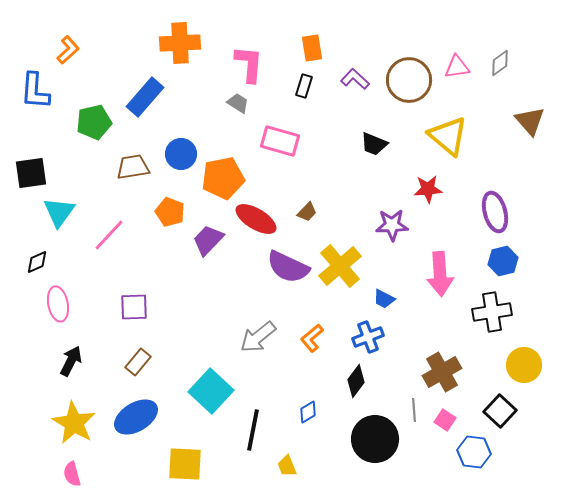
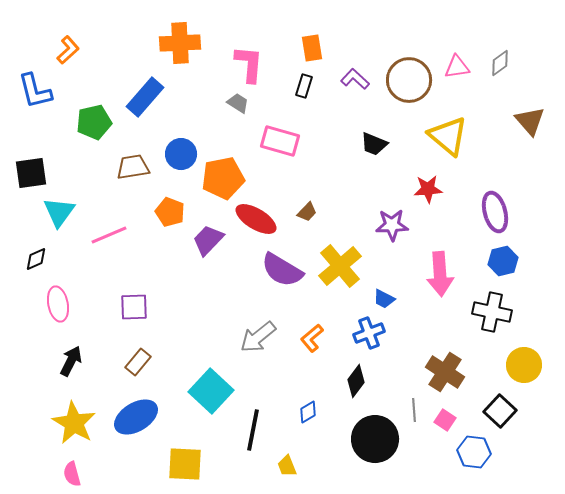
blue L-shape at (35, 91): rotated 18 degrees counterclockwise
pink line at (109, 235): rotated 24 degrees clockwise
black diamond at (37, 262): moved 1 px left, 3 px up
purple semicircle at (288, 267): moved 6 px left, 3 px down; rotated 6 degrees clockwise
black cross at (492, 312): rotated 21 degrees clockwise
blue cross at (368, 337): moved 1 px right, 4 px up
brown cross at (442, 372): moved 3 px right; rotated 27 degrees counterclockwise
